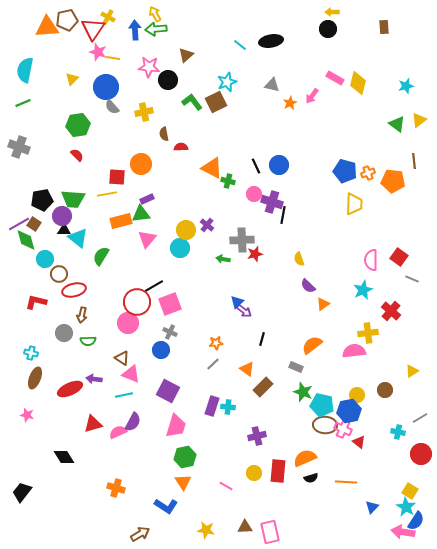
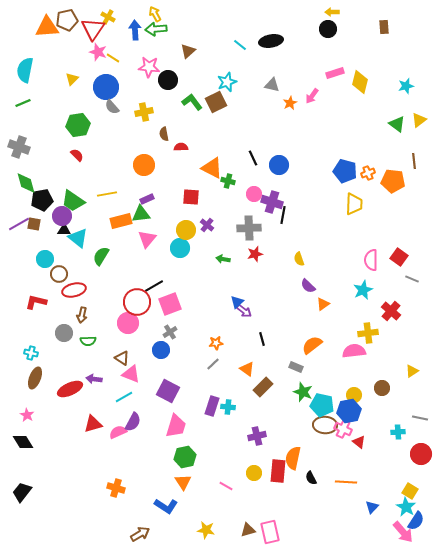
brown triangle at (186, 55): moved 2 px right, 4 px up
yellow line at (113, 58): rotated 24 degrees clockwise
pink rectangle at (335, 78): moved 5 px up; rotated 48 degrees counterclockwise
yellow diamond at (358, 83): moved 2 px right, 1 px up
orange circle at (141, 164): moved 3 px right, 1 px down
black line at (256, 166): moved 3 px left, 8 px up
red square at (117, 177): moved 74 px right, 20 px down
green trapezoid at (73, 199): moved 2 px down; rotated 30 degrees clockwise
brown square at (34, 224): rotated 24 degrees counterclockwise
green diamond at (26, 240): moved 57 px up
gray cross at (242, 240): moved 7 px right, 12 px up
gray cross at (170, 332): rotated 32 degrees clockwise
black line at (262, 339): rotated 32 degrees counterclockwise
brown circle at (385, 390): moved 3 px left, 2 px up
cyan line at (124, 395): moved 2 px down; rotated 18 degrees counterclockwise
yellow circle at (357, 395): moved 3 px left
pink star at (27, 415): rotated 16 degrees clockwise
gray line at (420, 418): rotated 42 degrees clockwise
cyan cross at (398, 432): rotated 16 degrees counterclockwise
black diamond at (64, 457): moved 41 px left, 15 px up
orange semicircle at (305, 458): moved 12 px left; rotated 55 degrees counterclockwise
black semicircle at (311, 478): rotated 80 degrees clockwise
brown triangle at (245, 527): moved 3 px right, 3 px down; rotated 14 degrees counterclockwise
pink arrow at (403, 532): rotated 140 degrees counterclockwise
